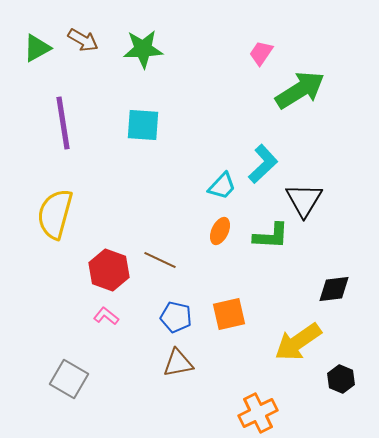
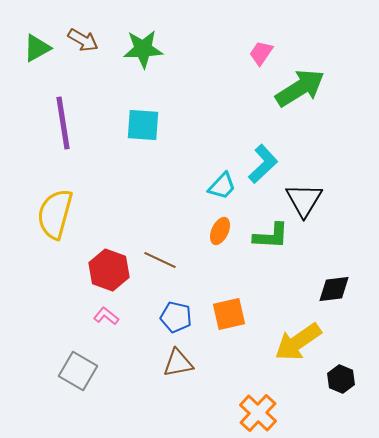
green arrow: moved 2 px up
gray square: moved 9 px right, 8 px up
orange cross: rotated 21 degrees counterclockwise
